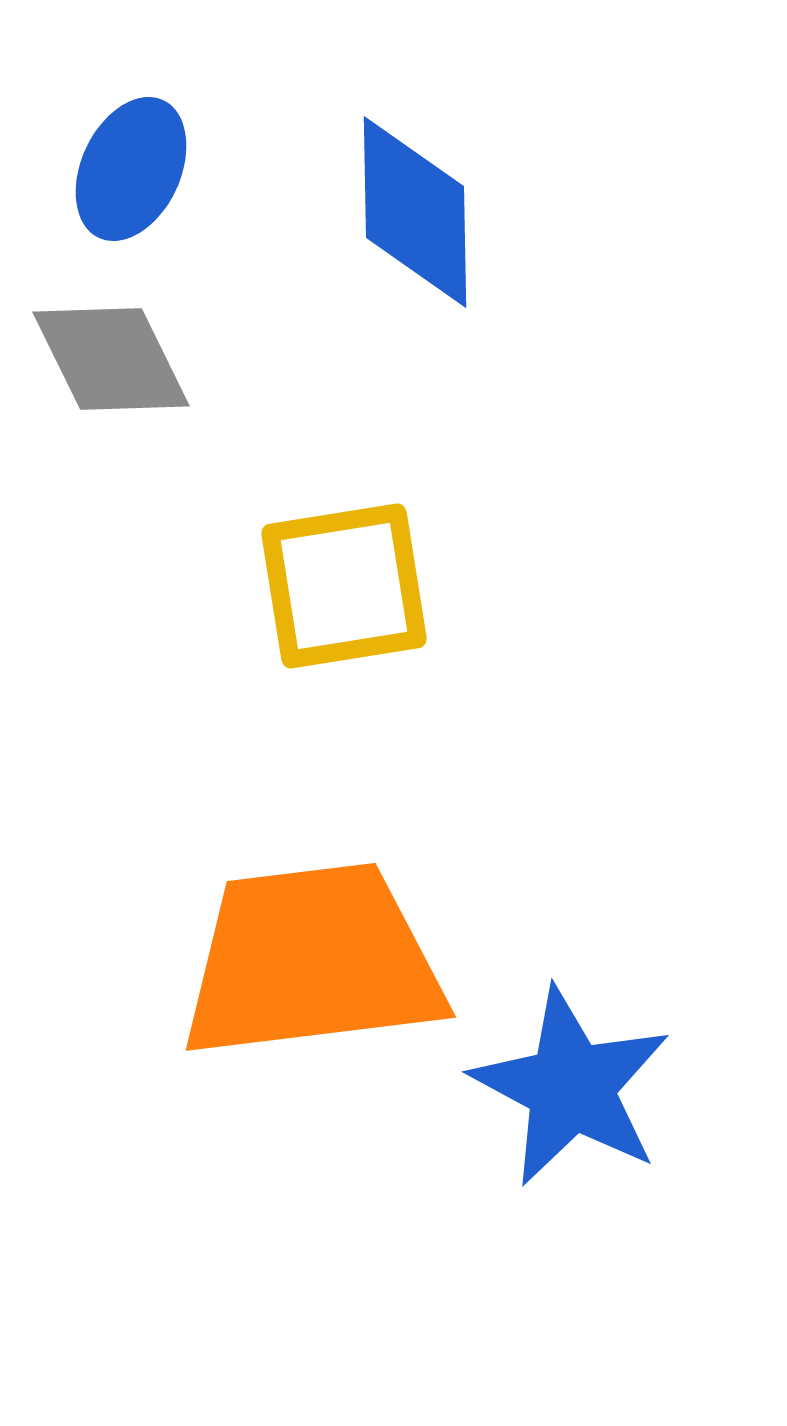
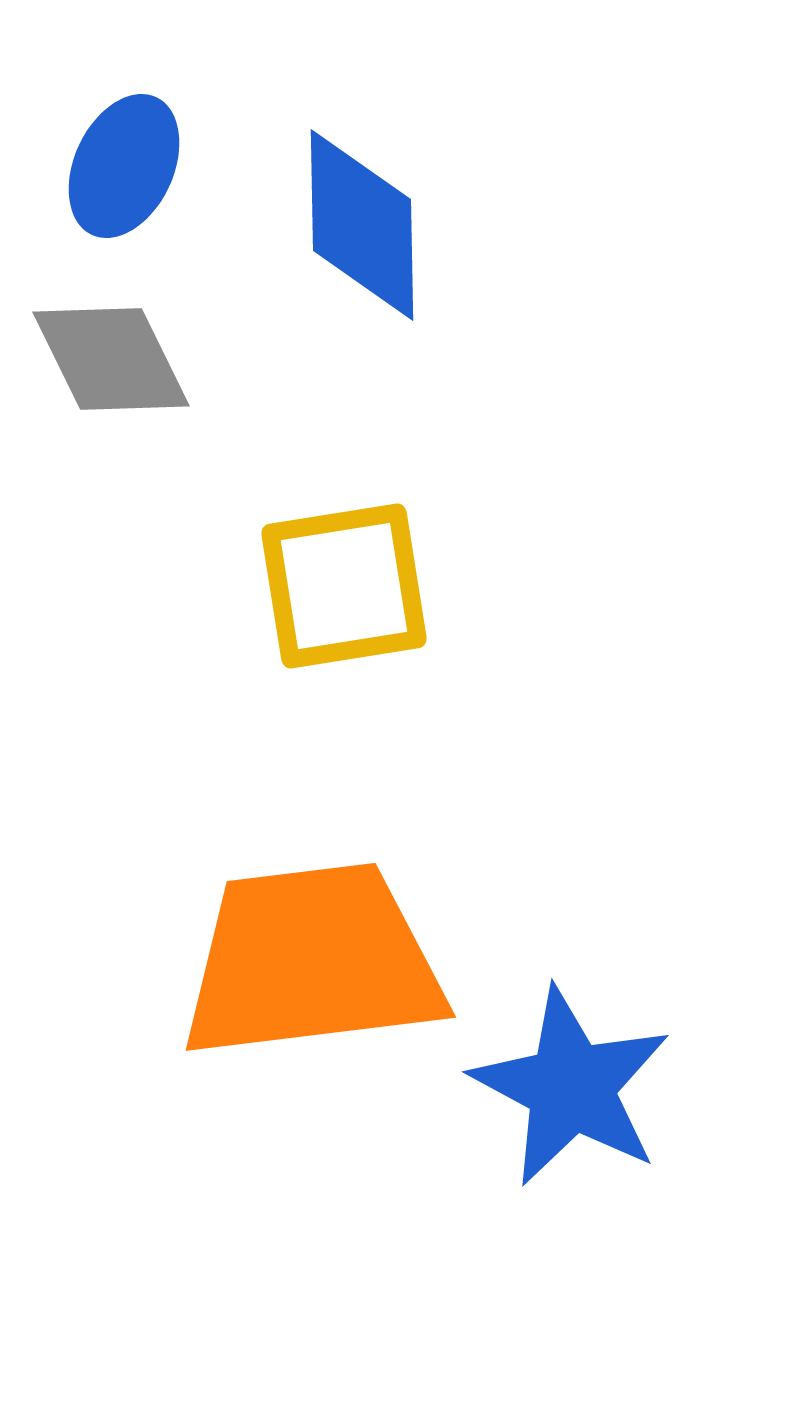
blue ellipse: moved 7 px left, 3 px up
blue diamond: moved 53 px left, 13 px down
